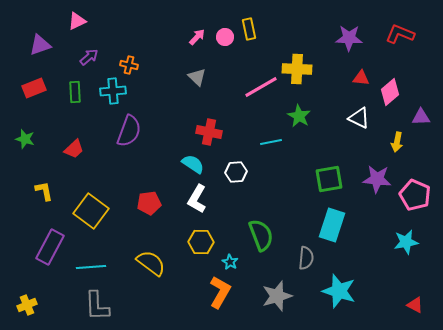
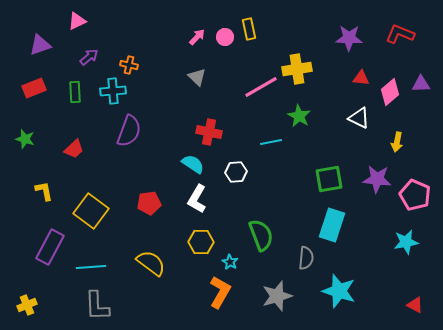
yellow cross at (297, 69): rotated 12 degrees counterclockwise
purple triangle at (421, 117): moved 33 px up
